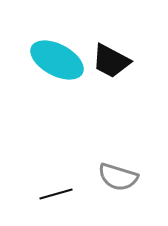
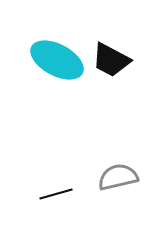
black trapezoid: moved 1 px up
gray semicircle: rotated 150 degrees clockwise
